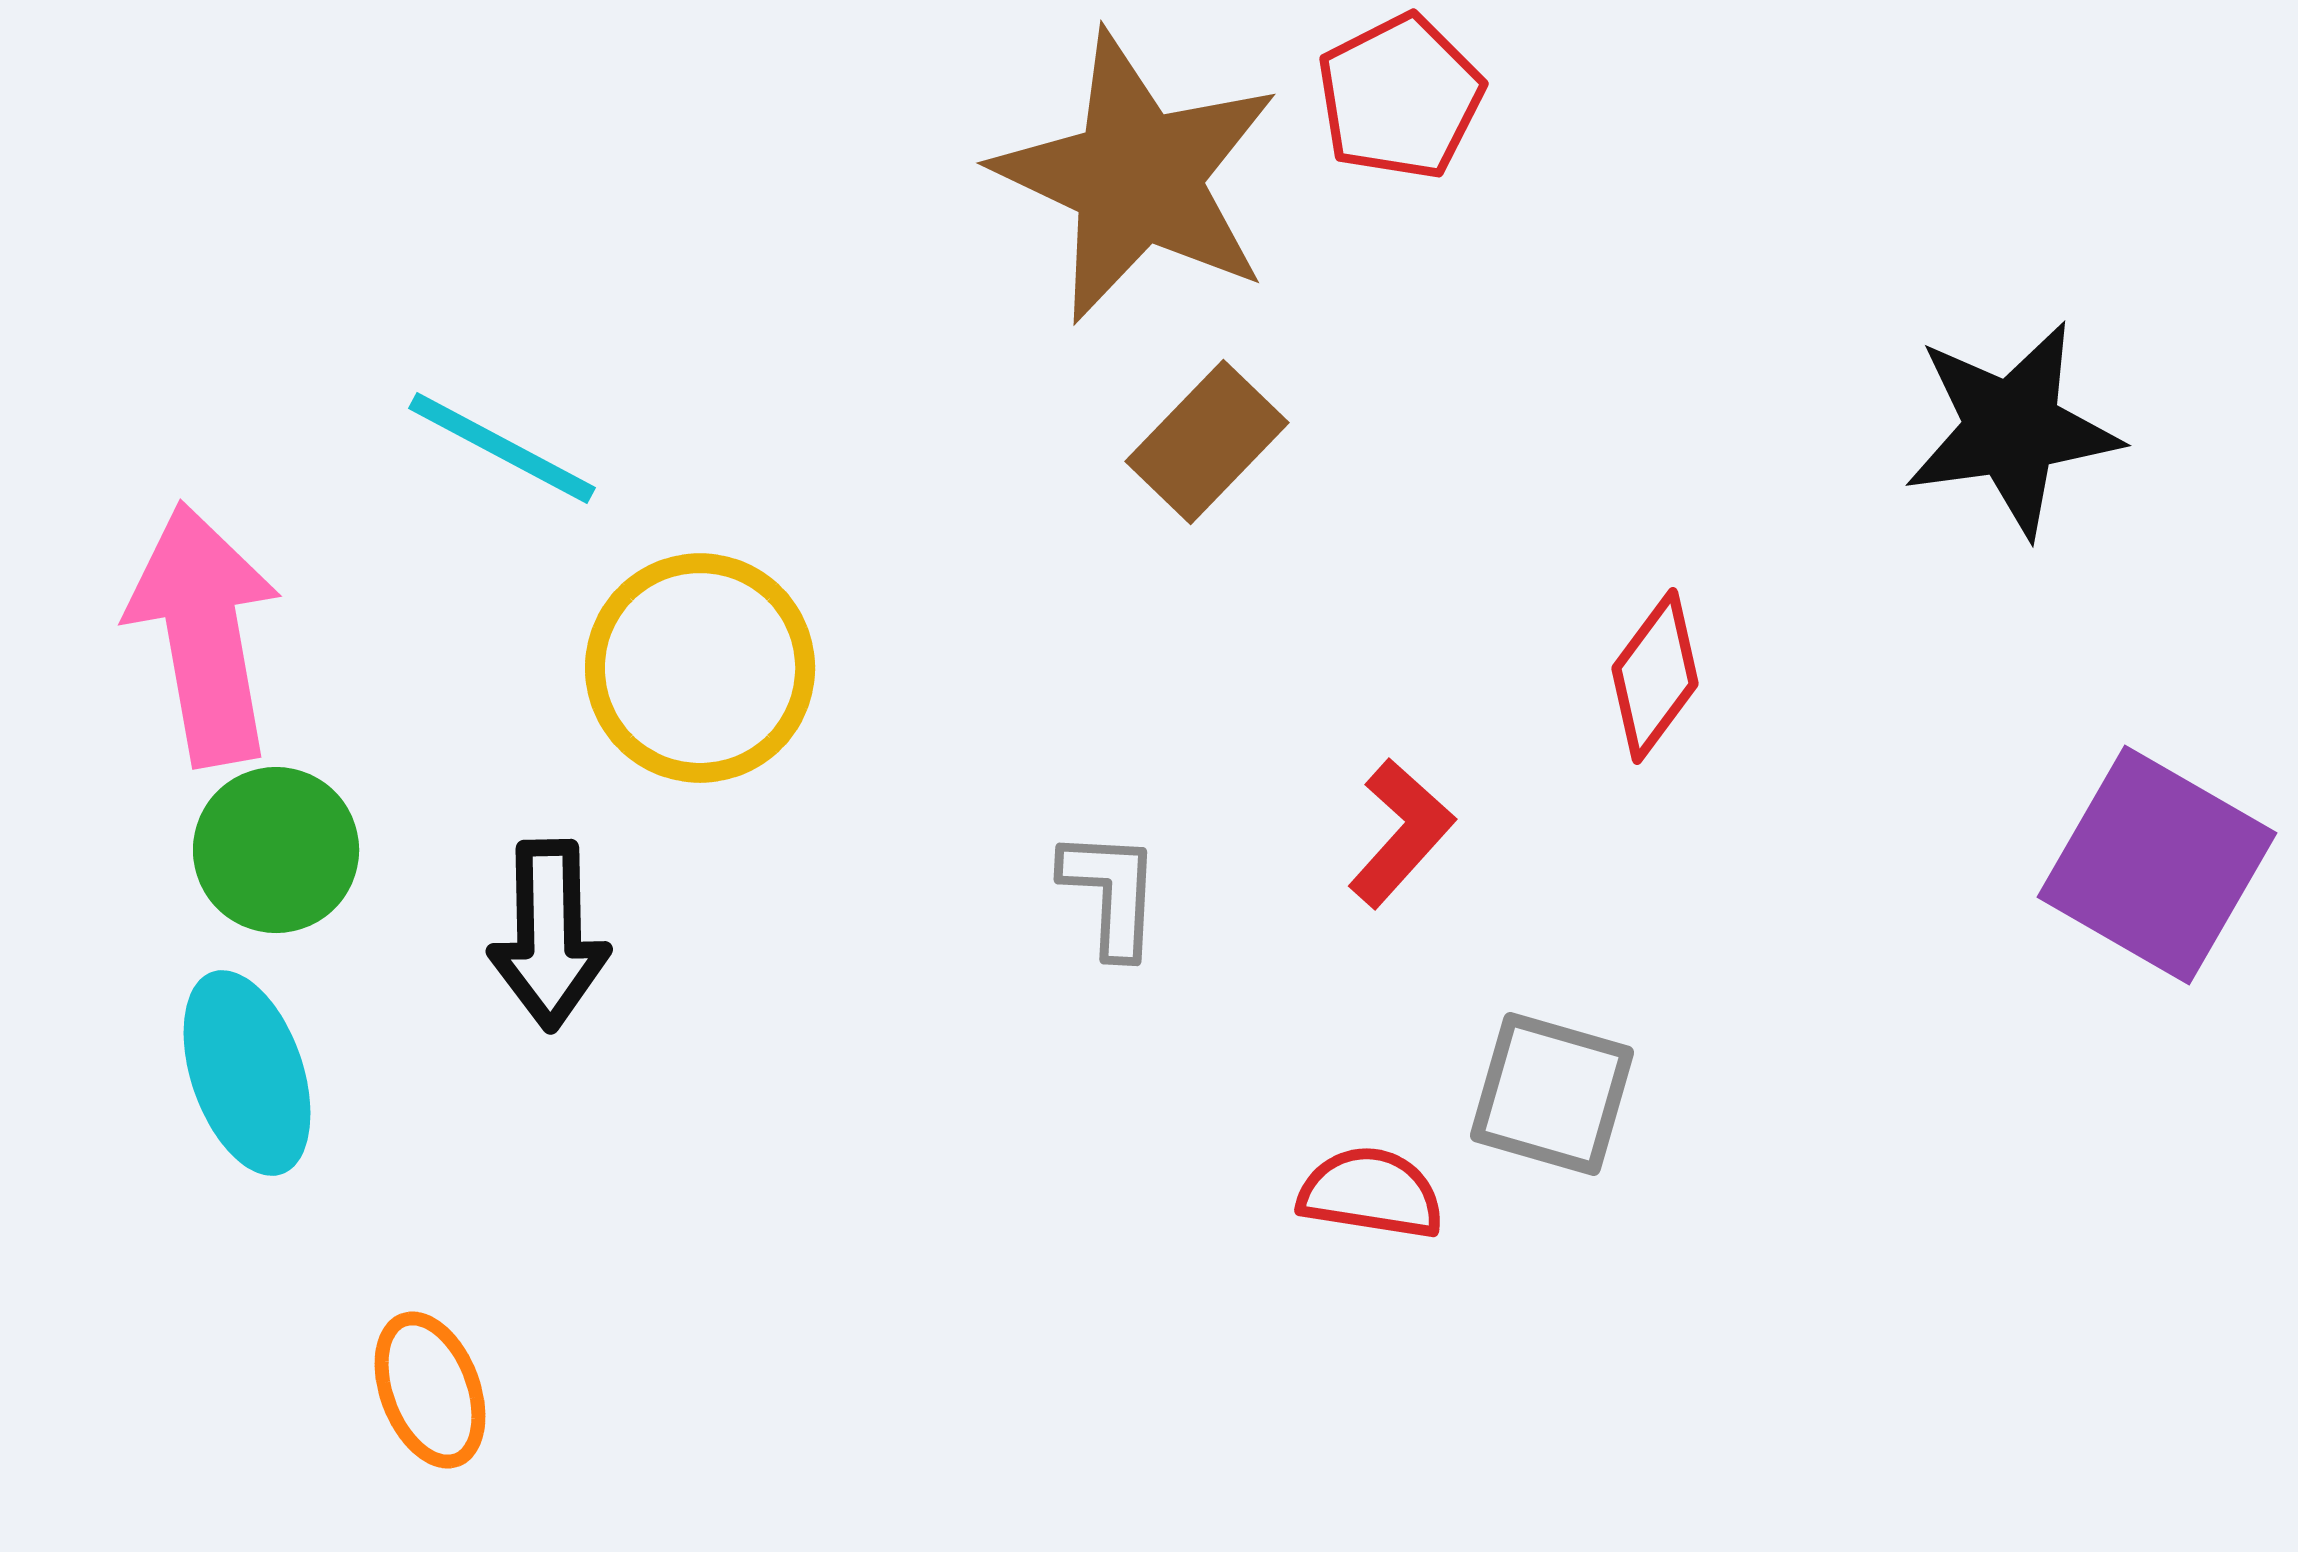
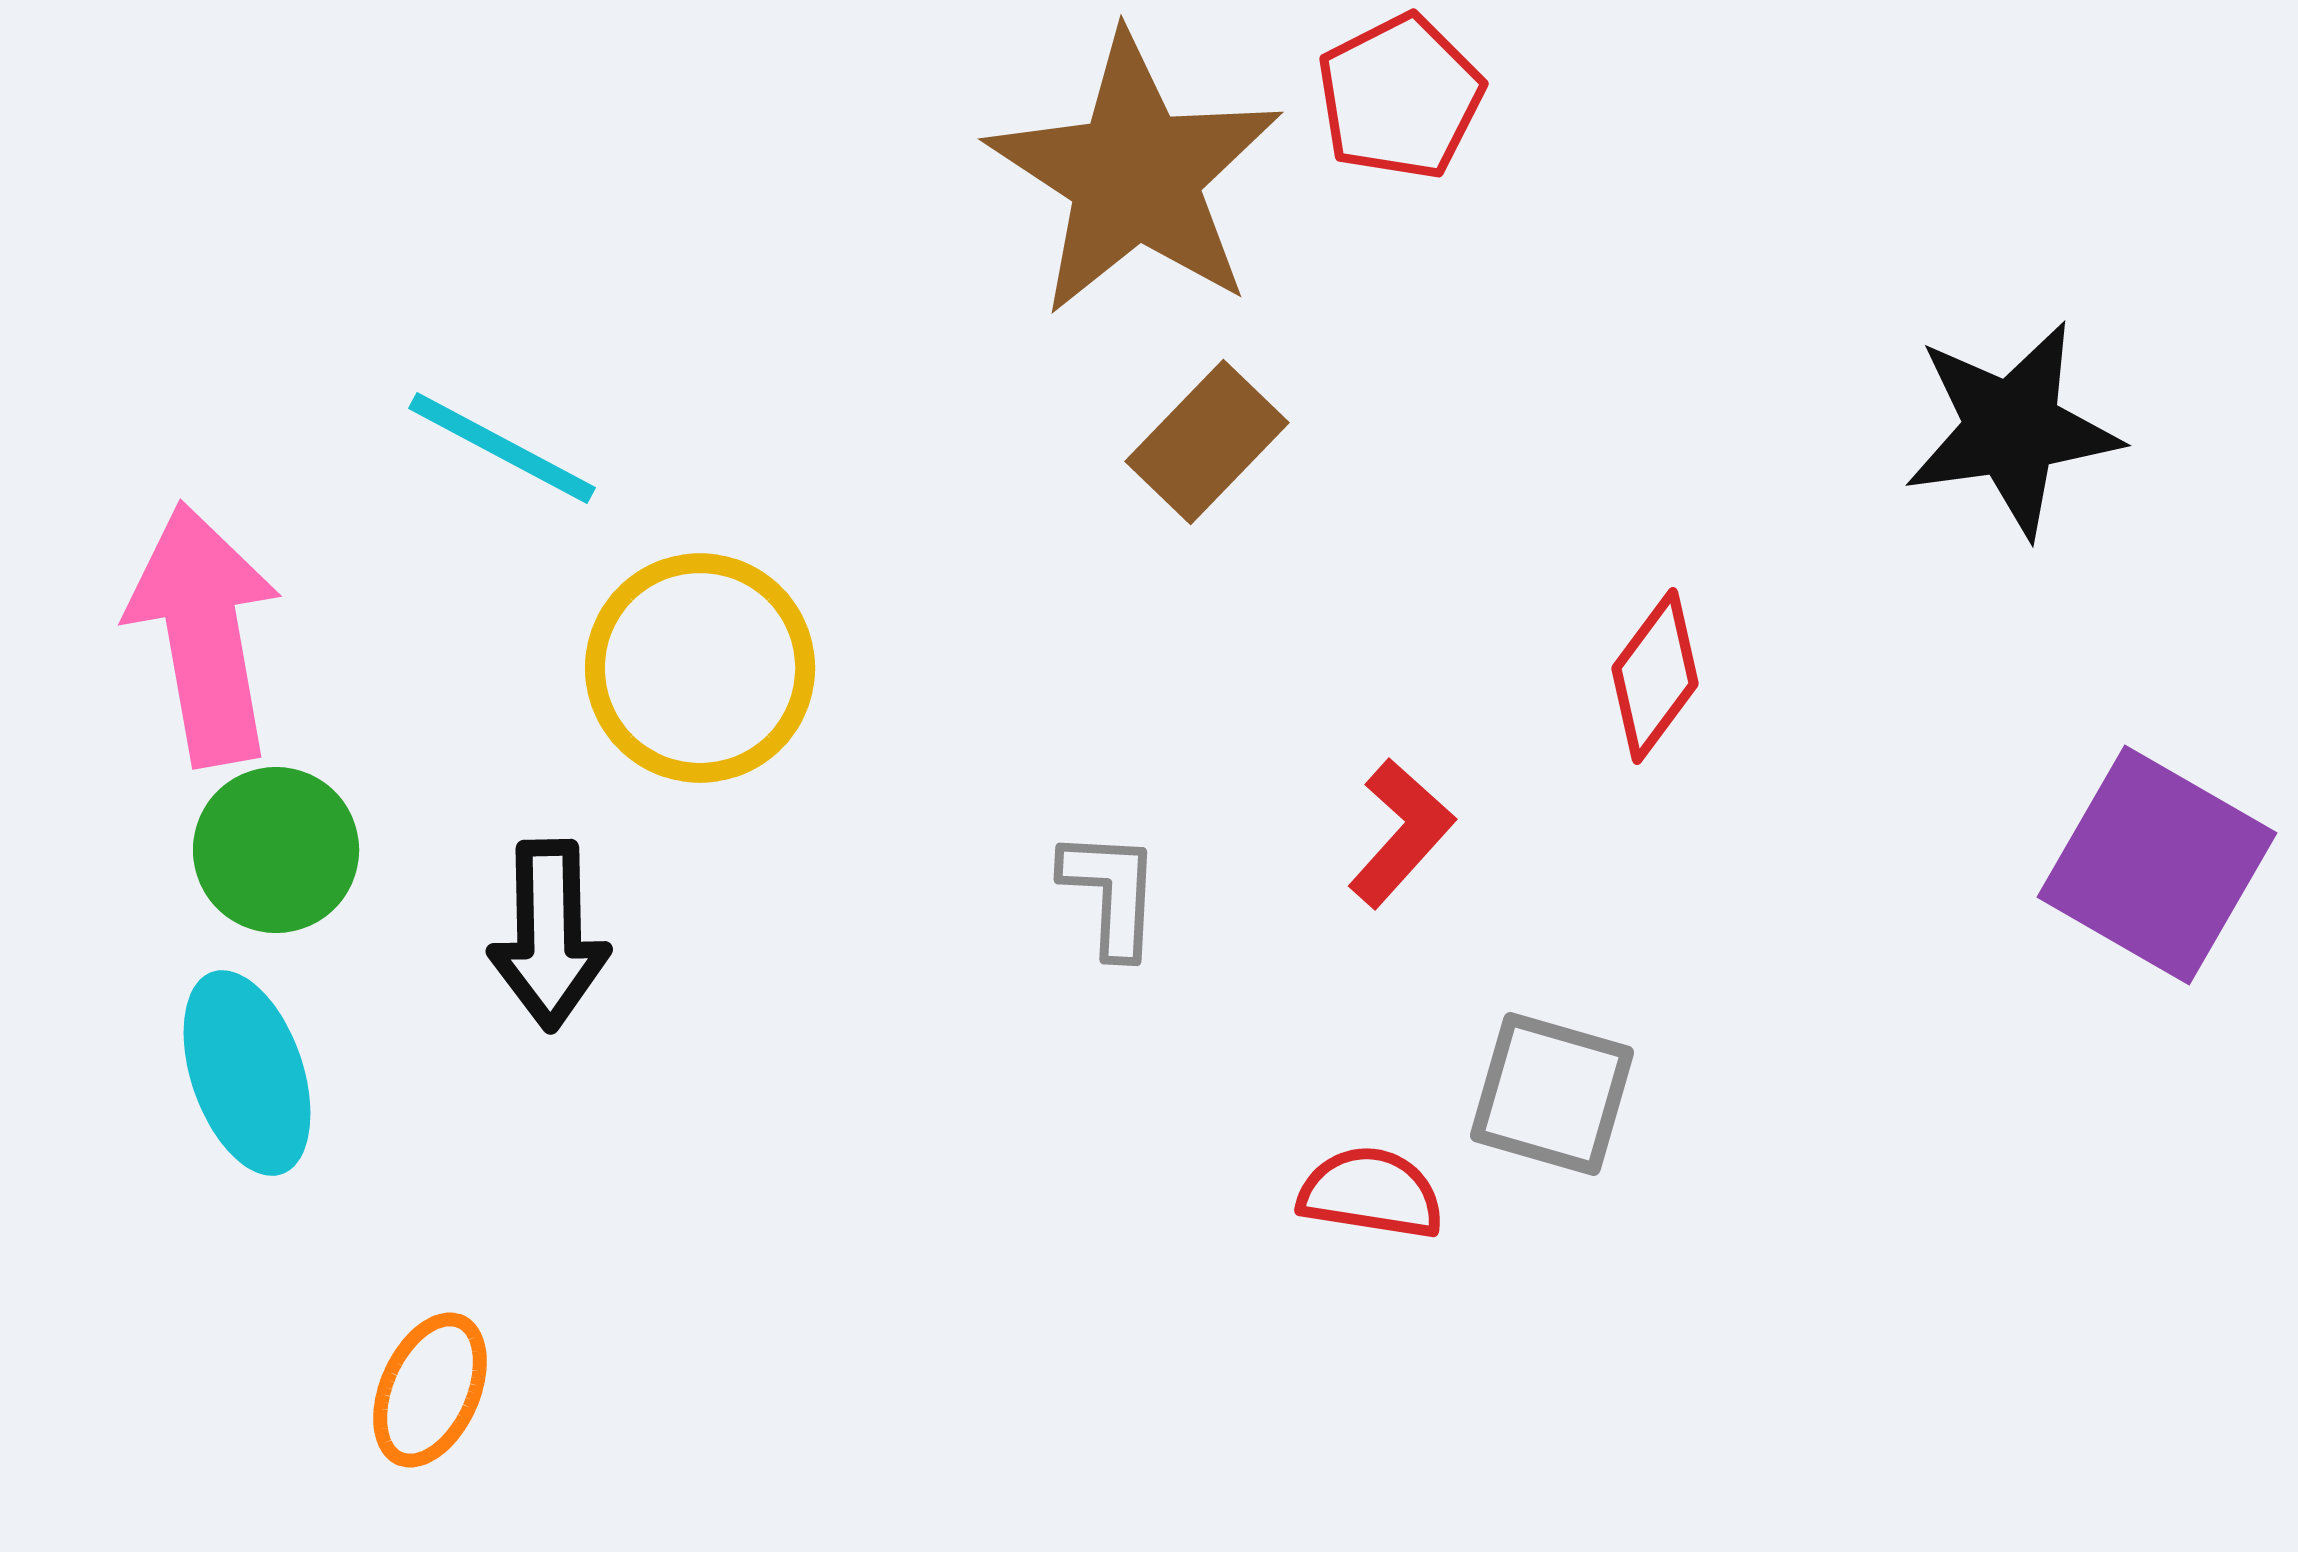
brown star: moved 2 px left, 2 px up; rotated 8 degrees clockwise
orange ellipse: rotated 45 degrees clockwise
